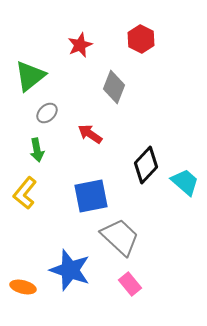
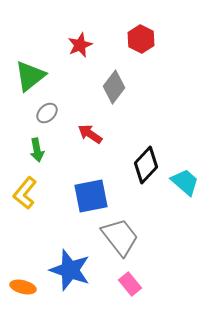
gray diamond: rotated 16 degrees clockwise
gray trapezoid: rotated 9 degrees clockwise
